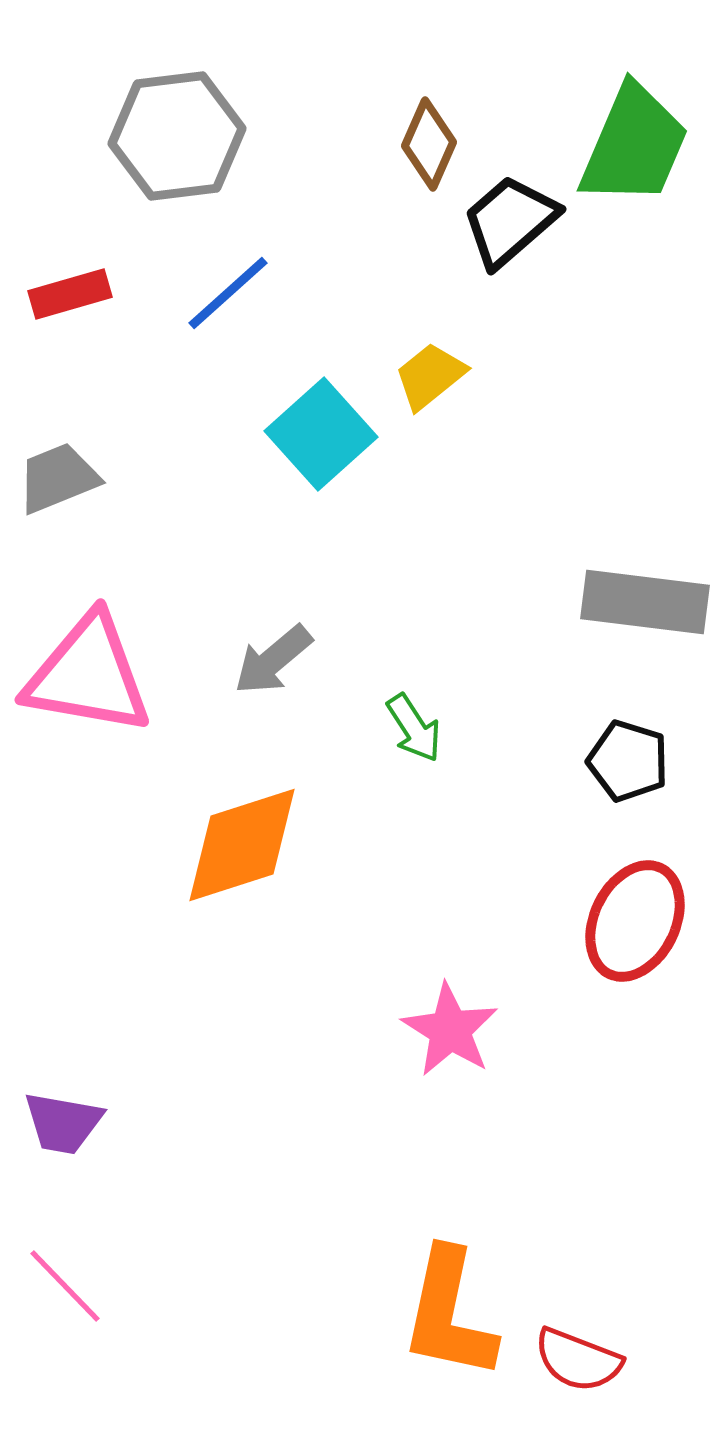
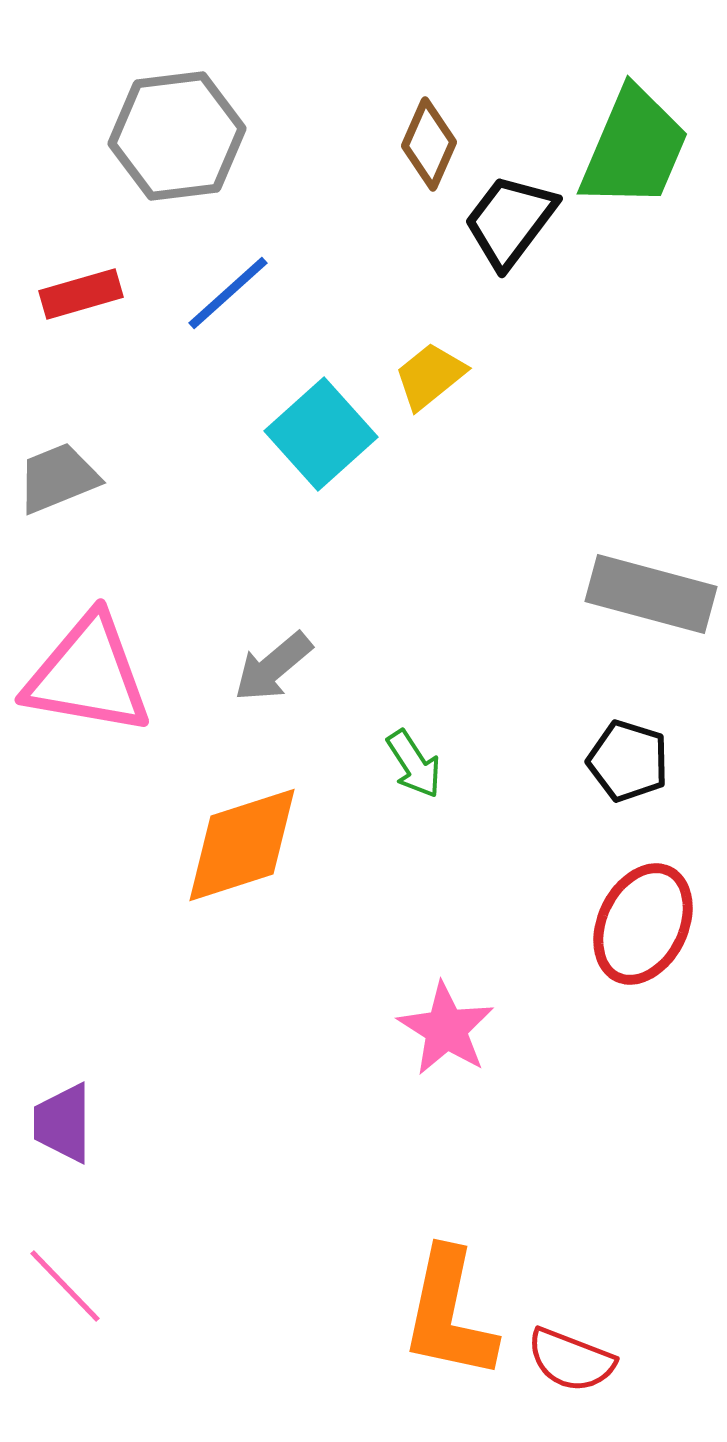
green trapezoid: moved 3 px down
black trapezoid: rotated 12 degrees counterclockwise
red rectangle: moved 11 px right
gray rectangle: moved 6 px right, 8 px up; rotated 8 degrees clockwise
gray arrow: moved 7 px down
green arrow: moved 36 px down
red ellipse: moved 8 px right, 3 px down
pink star: moved 4 px left, 1 px up
purple trapezoid: rotated 80 degrees clockwise
red semicircle: moved 7 px left
